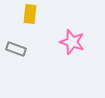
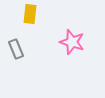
gray rectangle: rotated 48 degrees clockwise
